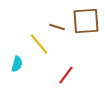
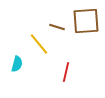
red line: moved 3 px up; rotated 24 degrees counterclockwise
